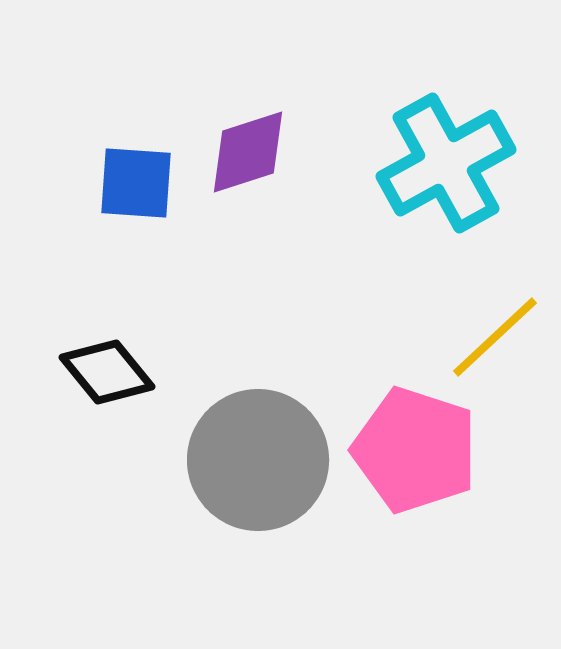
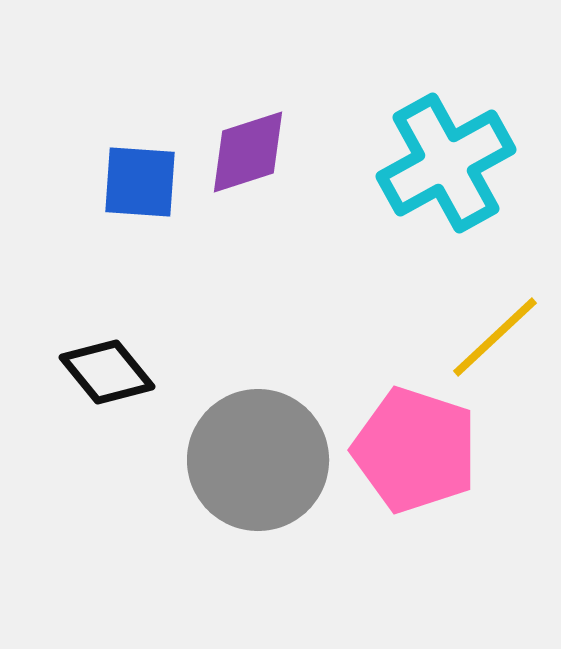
blue square: moved 4 px right, 1 px up
